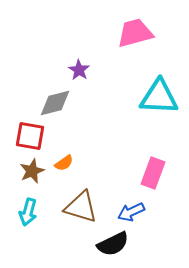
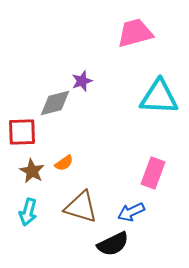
purple star: moved 3 px right, 11 px down; rotated 20 degrees clockwise
red square: moved 8 px left, 4 px up; rotated 12 degrees counterclockwise
brown star: rotated 20 degrees counterclockwise
